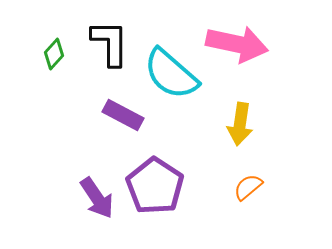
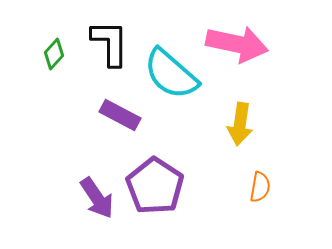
purple rectangle: moved 3 px left
orange semicircle: moved 12 px right; rotated 140 degrees clockwise
